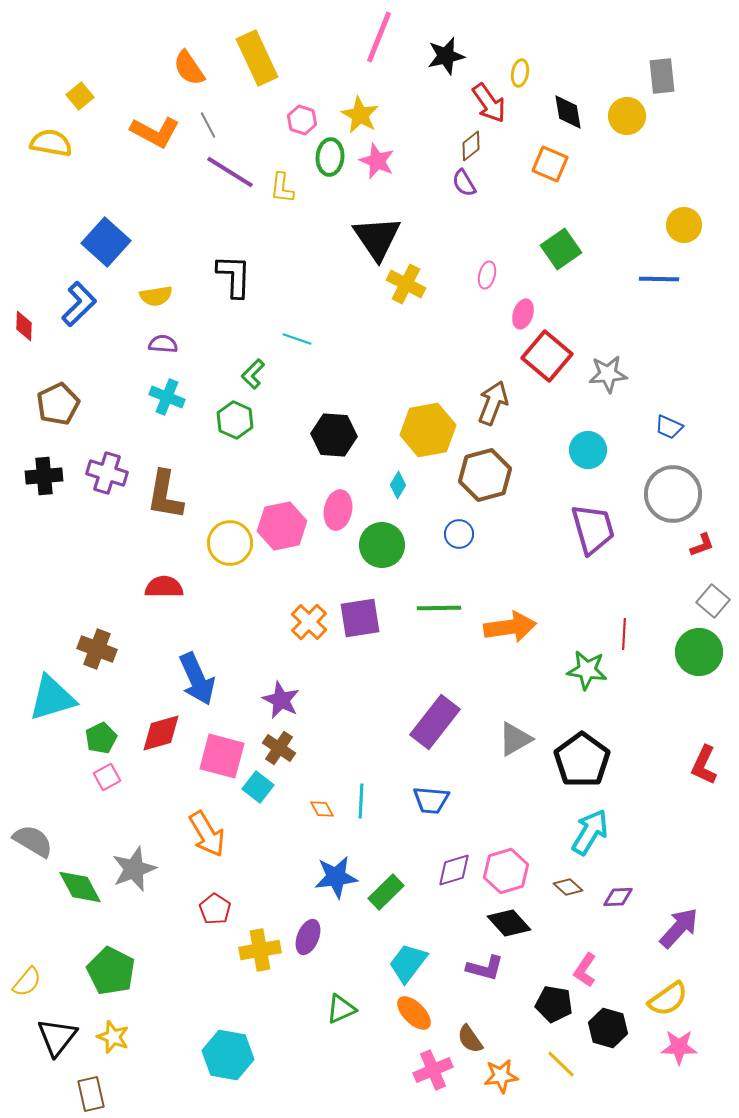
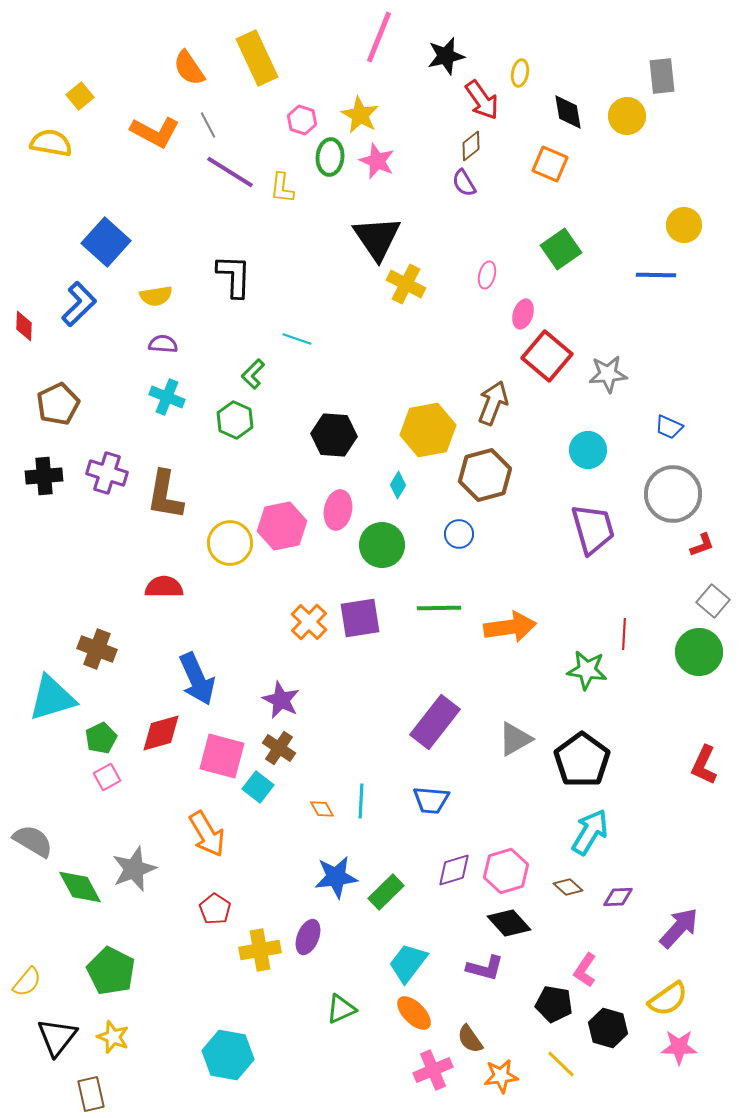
red arrow at (489, 103): moved 7 px left, 3 px up
blue line at (659, 279): moved 3 px left, 4 px up
